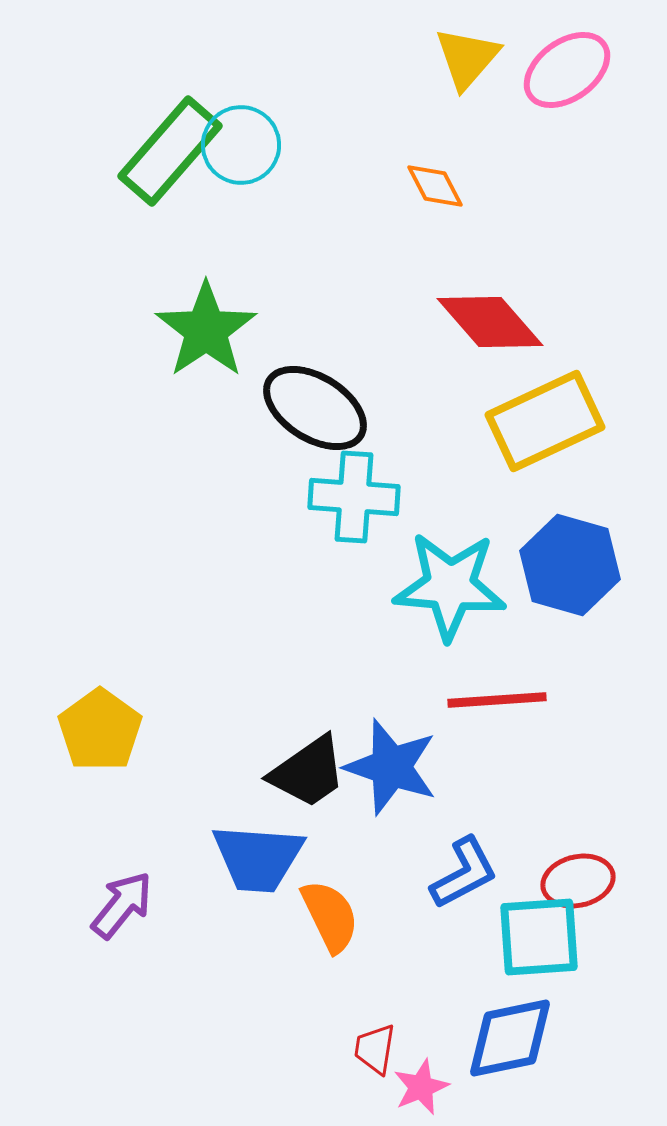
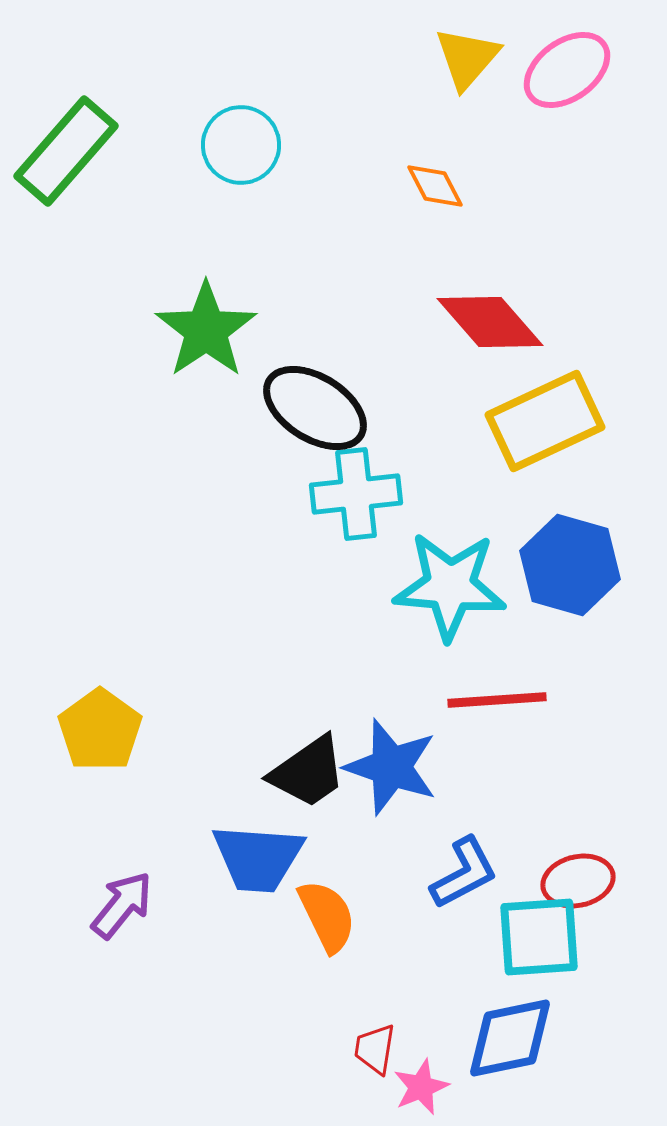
green rectangle: moved 104 px left
cyan cross: moved 2 px right, 3 px up; rotated 10 degrees counterclockwise
orange semicircle: moved 3 px left
